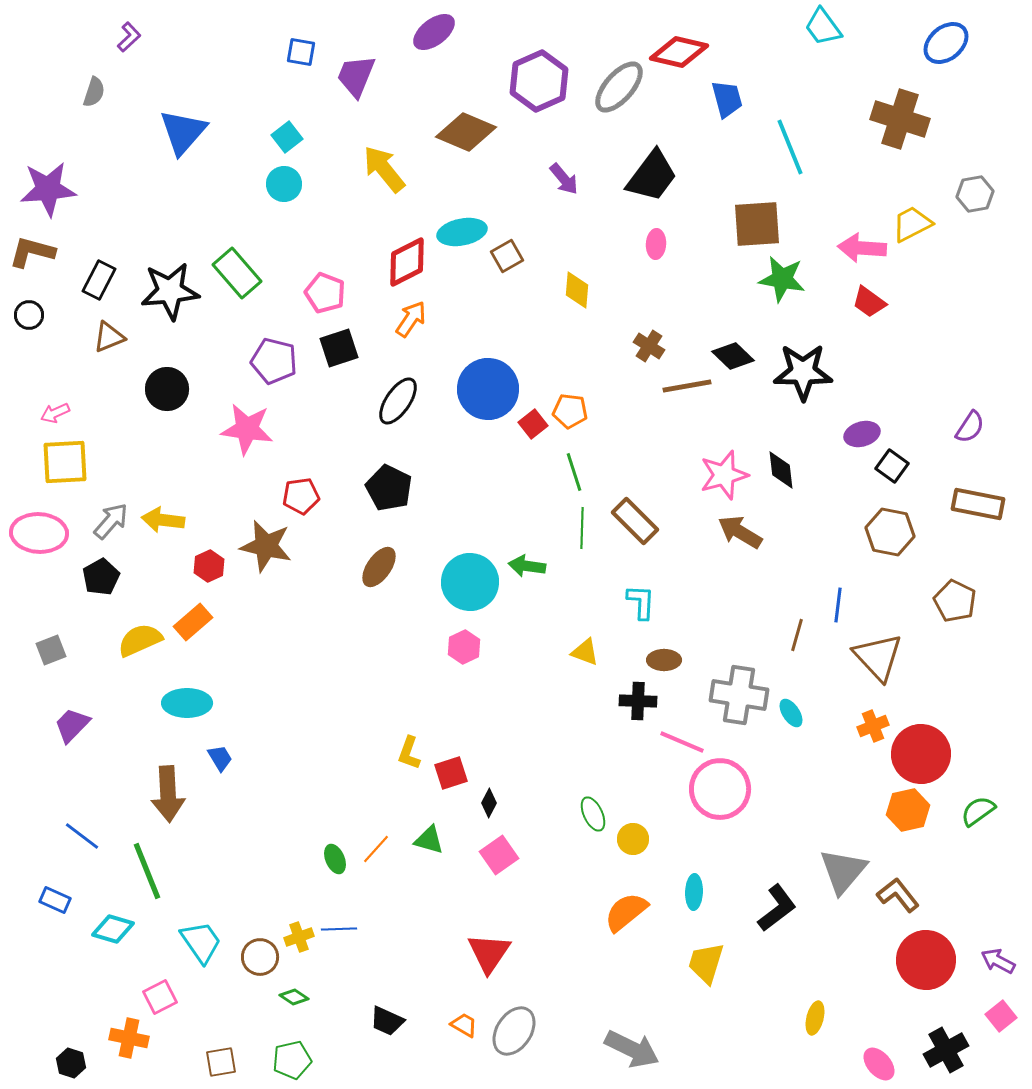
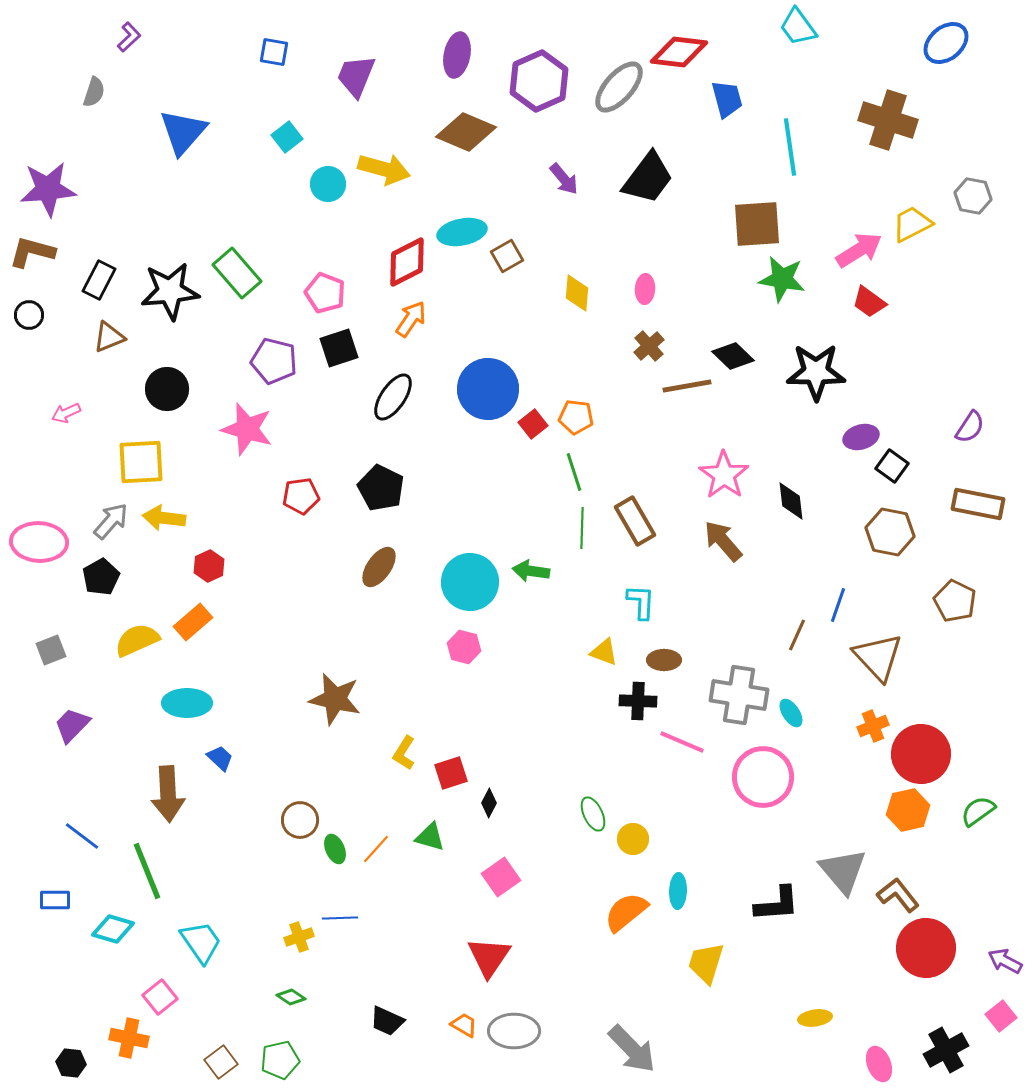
cyan trapezoid at (823, 27): moved 25 px left
purple ellipse at (434, 32): moved 23 px right, 23 px down; rotated 42 degrees counterclockwise
blue square at (301, 52): moved 27 px left
red diamond at (679, 52): rotated 6 degrees counterclockwise
brown cross at (900, 119): moved 12 px left, 1 px down
cyan line at (790, 147): rotated 14 degrees clockwise
yellow arrow at (384, 169): rotated 144 degrees clockwise
black trapezoid at (652, 176): moved 4 px left, 2 px down
cyan circle at (284, 184): moved 44 px right
gray hexagon at (975, 194): moved 2 px left, 2 px down; rotated 21 degrees clockwise
pink ellipse at (656, 244): moved 11 px left, 45 px down
pink arrow at (862, 248): moved 3 px left, 2 px down; rotated 144 degrees clockwise
yellow diamond at (577, 290): moved 3 px down
brown cross at (649, 346): rotated 16 degrees clockwise
black star at (803, 372): moved 13 px right
black ellipse at (398, 401): moved 5 px left, 4 px up
orange pentagon at (570, 411): moved 6 px right, 6 px down
pink arrow at (55, 413): moved 11 px right
pink star at (247, 429): rotated 8 degrees clockwise
purple ellipse at (862, 434): moved 1 px left, 3 px down
yellow square at (65, 462): moved 76 px right
black diamond at (781, 470): moved 10 px right, 31 px down
pink star at (724, 475): rotated 21 degrees counterclockwise
black pentagon at (389, 488): moved 8 px left
yellow arrow at (163, 520): moved 1 px right, 2 px up
brown rectangle at (635, 521): rotated 15 degrees clockwise
brown arrow at (740, 532): moved 17 px left, 9 px down; rotated 18 degrees clockwise
pink ellipse at (39, 533): moved 9 px down
brown star at (266, 546): moved 69 px right, 153 px down
green arrow at (527, 566): moved 4 px right, 5 px down
blue line at (838, 605): rotated 12 degrees clockwise
brown line at (797, 635): rotated 8 degrees clockwise
yellow semicircle at (140, 640): moved 3 px left
pink hexagon at (464, 647): rotated 20 degrees counterclockwise
yellow triangle at (585, 652): moved 19 px right
yellow L-shape at (409, 753): moved 5 px left; rotated 12 degrees clockwise
blue trapezoid at (220, 758): rotated 16 degrees counterclockwise
pink circle at (720, 789): moved 43 px right, 12 px up
green triangle at (429, 840): moved 1 px right, 3 px up
pink square at (499, 855): moved 2 px right, 22 px down
green ellipse at (335, 859): moved 10 px up
gray triangle at (843, 871): rotated 20 degrees counterclockwise
cyan ellipse at (694, 892): moved 16 px left, 1 px up
blue rectangle at (55, 900): rotated 24 degrees counterclockwise
black L-shape at (777, 908): moved 4 px up; rotated 33 degrees clockwise
blue line at (339, 929): moved 1 px right, 11 px up
red triangle at (489, 953): moved 4 px down
brown circle at (260, 957): moved 40 px right, 137 px up
red circle at (926, 960): moved 12 px up
purple arrow at (998, 961): moved 7 px right
pink square at (160, 997): rotated 12 degrees counterclockwise
green diamond at (294, 997): moved 3 px left
yellow ellipse at (815, 1018): rotated 68 degrees clockwise
gray ellipse at (514, 1031): rotated 57 degrees clockwise
gray arrow at (632, 1049): rotated 20 degrees clockwise
green pentagon at (292, 1060): moved 12 px left
brown square at (221, 1062): rotated 28 degrees counterclockwise
black hexagon at (71, 1063): rotated 12 degrees counterclockwise
pink ellipse at (879, 1064): rotated 20 degrees clockwise
